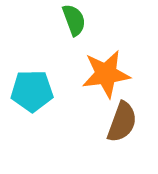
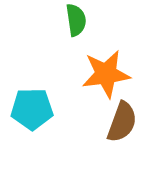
green semicircle: moved 2 px right; rotated 12 degrees clockwise
cyan pentagon: moved 18 px down
